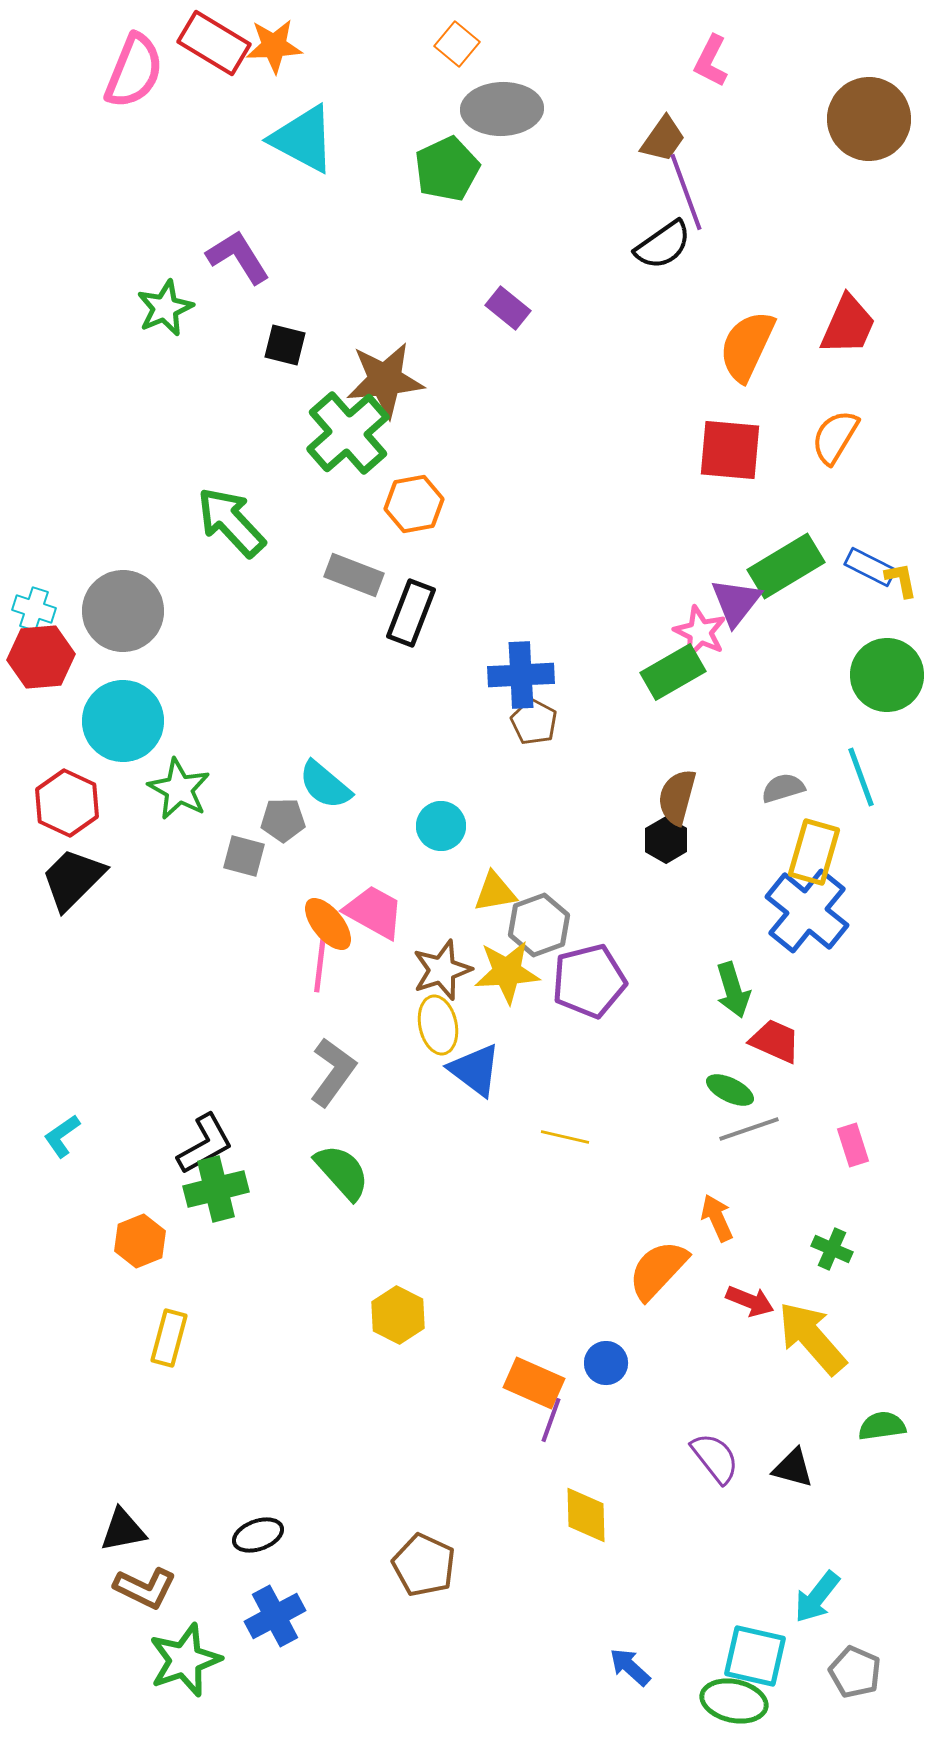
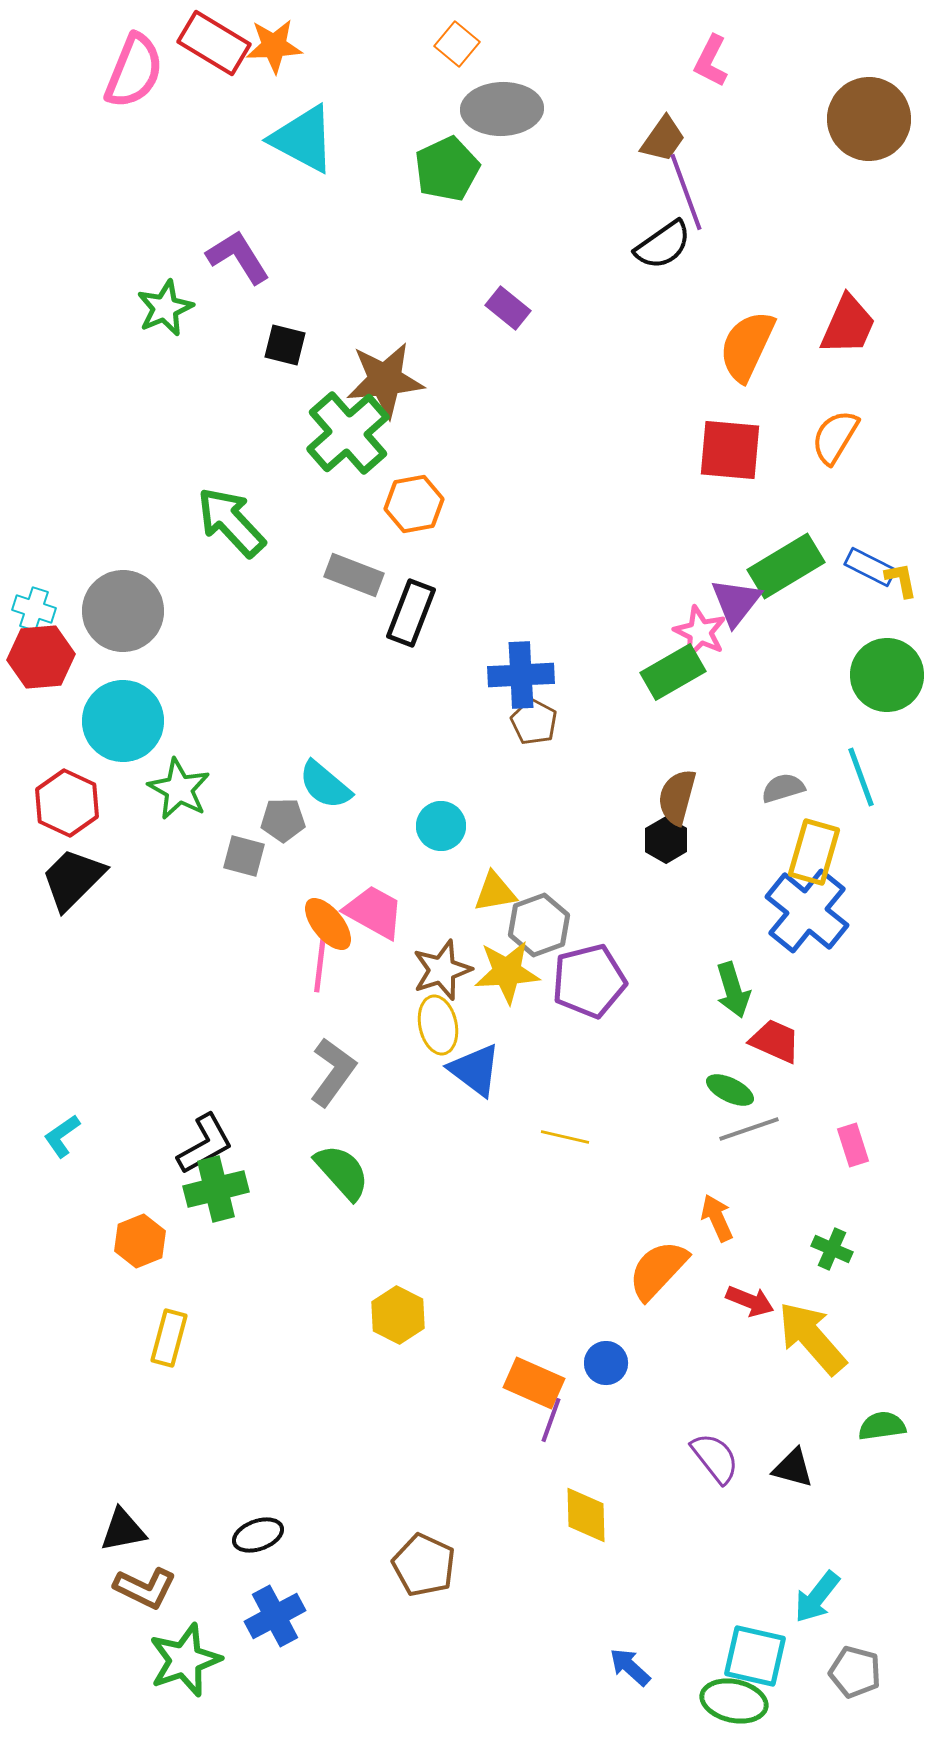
gray pentagon at (855, 1672): rotated 9 degrees counterclockwise
